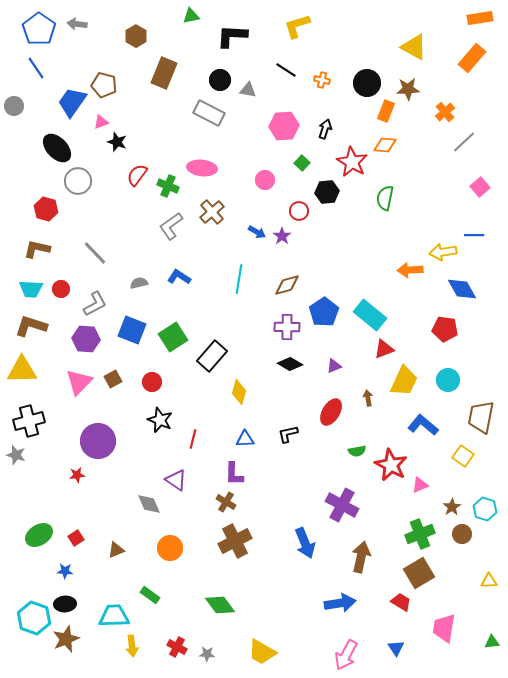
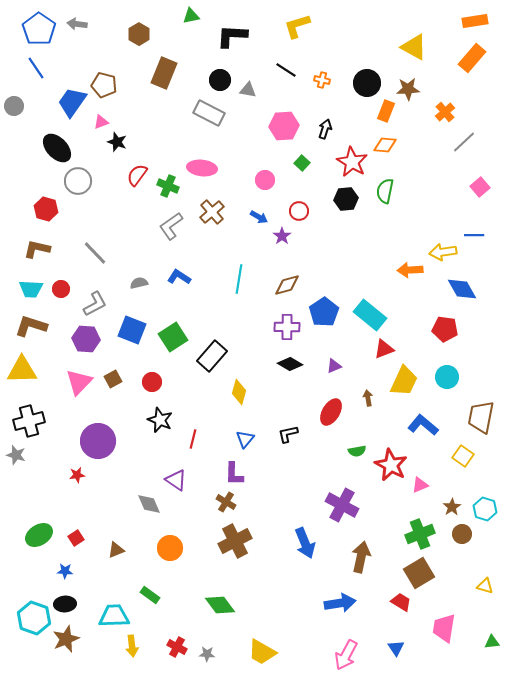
orange rectangle at (480, 18): moved 5 px left, 3 px down
brown hexagon at (136, 36): moved 3 px right, 2 px up
black hexagon at (327, 192): moved 19 px right, 7 px down
green semicircle at (385, 198): moved 7 px up
blue arrow at (257, 232): moved 2 px right, 15 px up
cyan circle at (448, 380): moved 1 px left, 3 px up
blue triangle at (245, 439): rotated 48 degrees counterclockwise
yellow triangle at (489, 581): moved 4 px left, 5 px down; rotated 18 degrees clockwise
